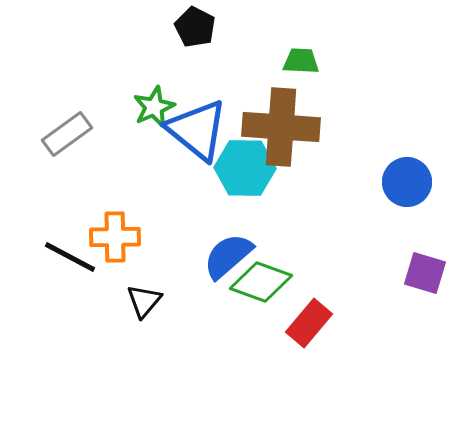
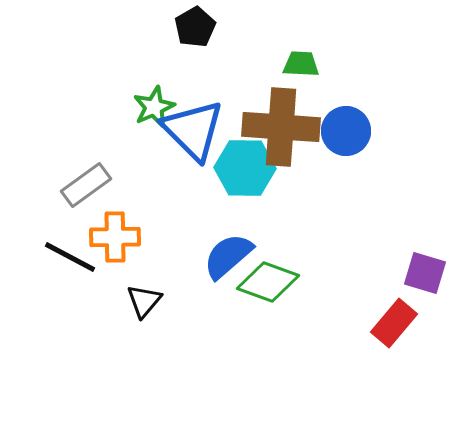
black pentagon: rotated 15 degrees clockwise
green trapezoid: moved 3 px down
blue triangle: moved 4 px left; rotated 6 degrees clockwise
gray rectangle: moved 19 px right, 51 px down
blue circle: moved 61 px left, 51 px up
green diamond: moved 7 px right
red rectangle: moved 85 px right
